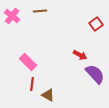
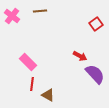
red arrow: moved 1 px down
